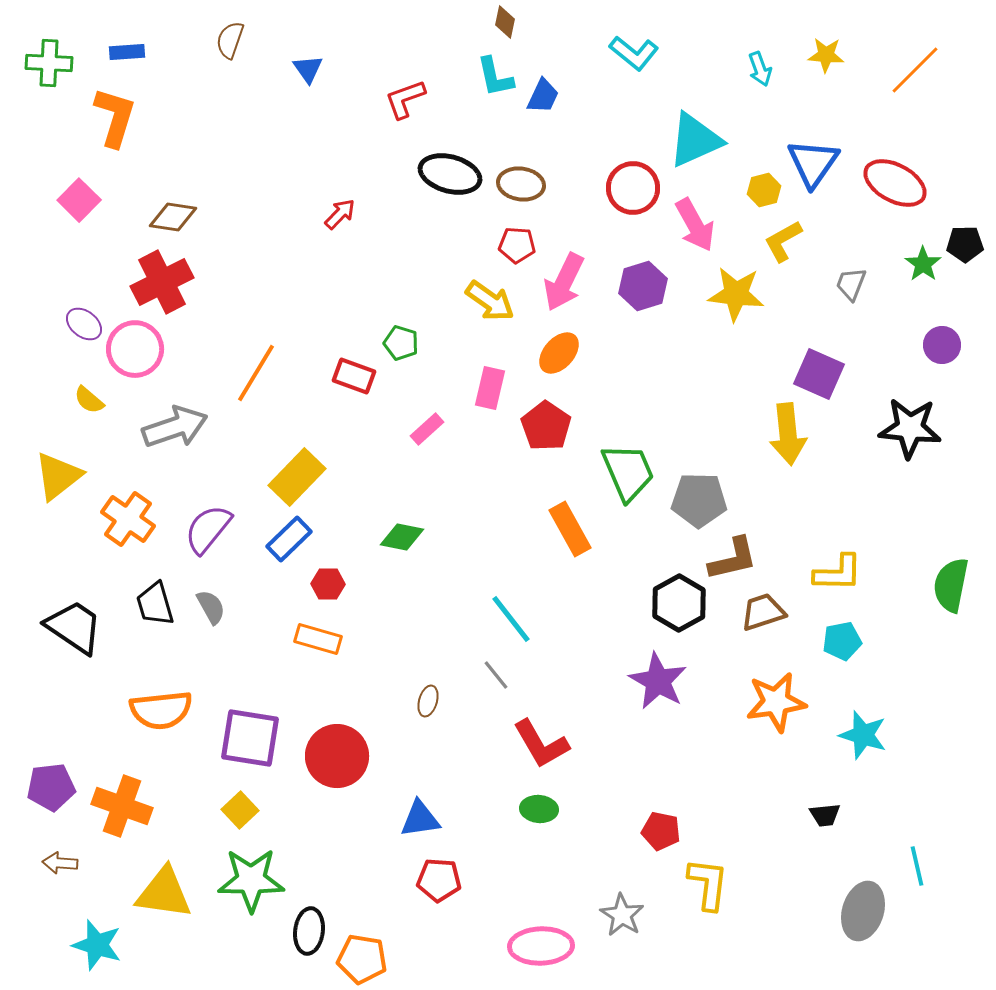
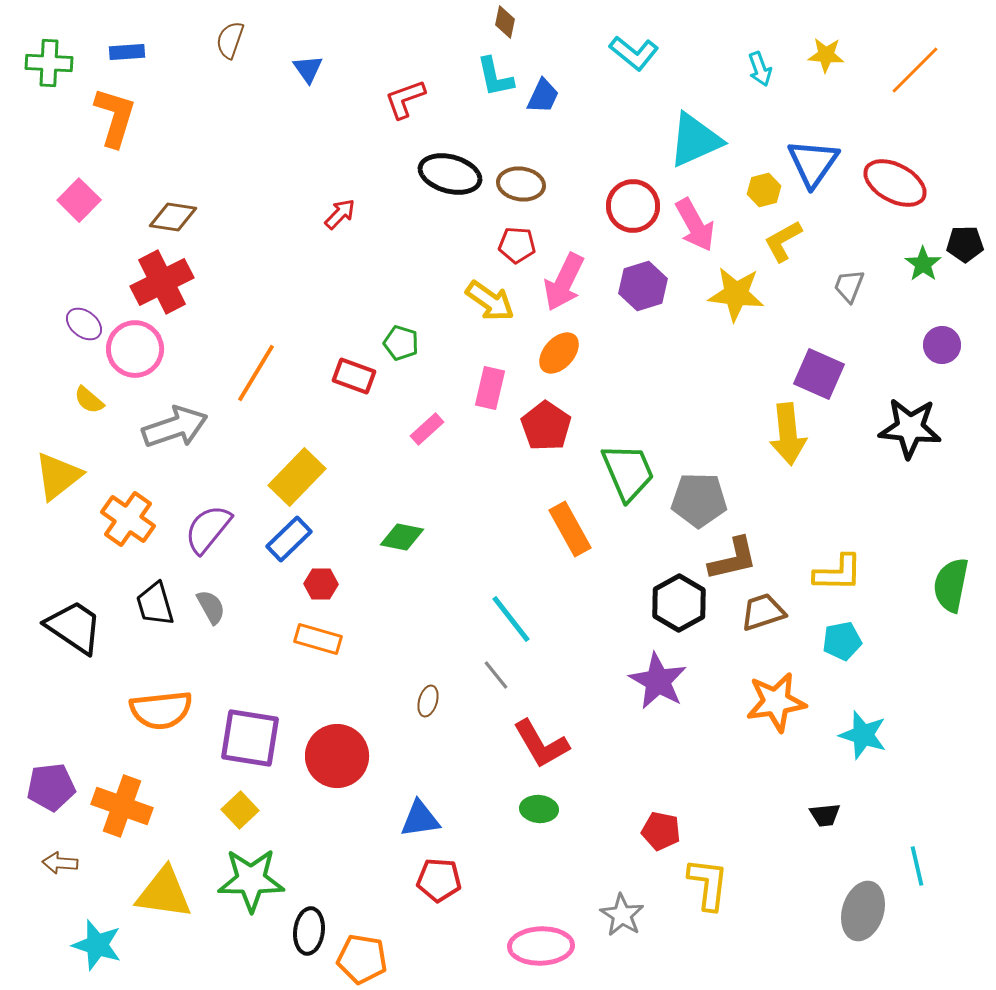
red circle at (633, 188): moved 18 px down
gray trapezoid at (851, 284): moved 2 px left, 2 px down
red hexagon at (328, 584): moved 7 px left
